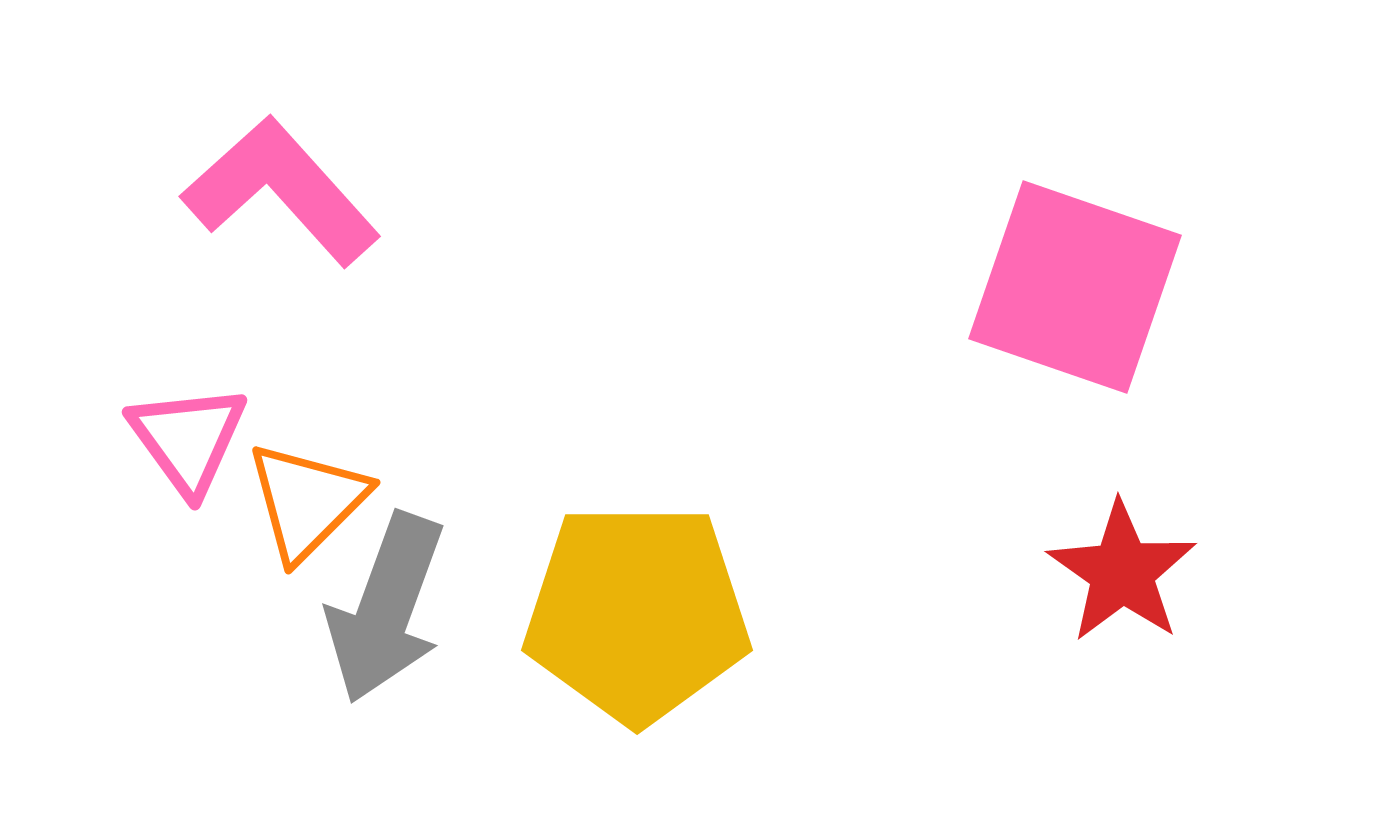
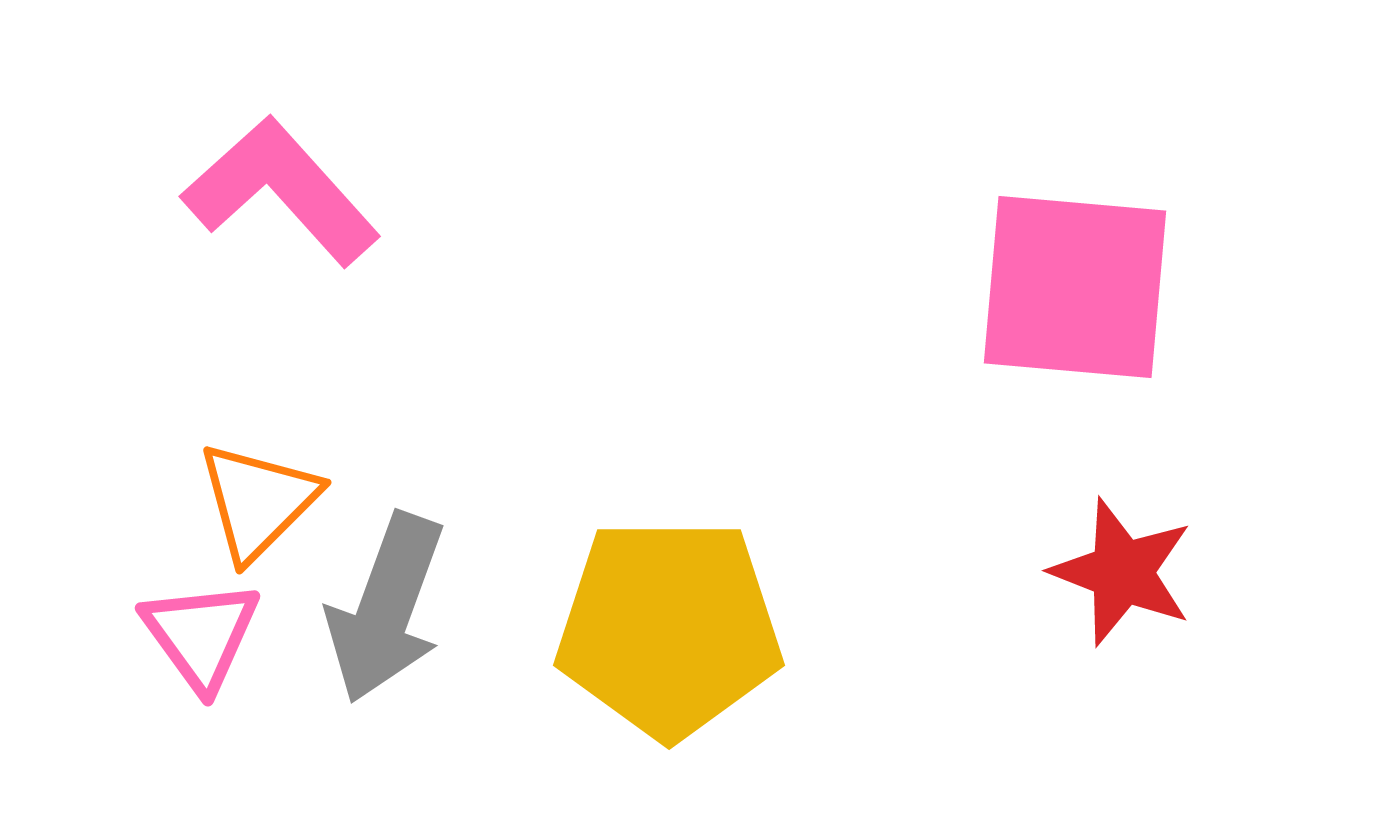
pink square: rotated 14 degrees counterclockwise
pink triangle: moved 13 px right, 196 px down
orange triangle: moved 49 px left
red star: rotated 14 degrees counterclockwise
yellow pentagon: moved 32 px right, 15 px down
